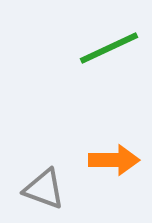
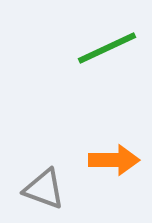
green line: moved 2 px left
